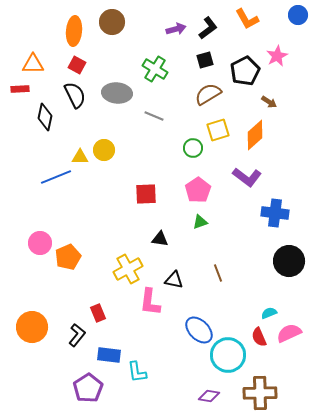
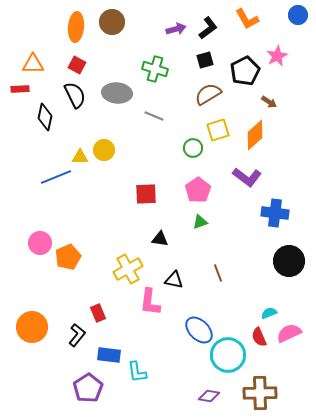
orange ellipse at (74, 31): moved 2 px right, 4 px up
green cross at (155, 69): rotated 15 degrees counterclockwise
